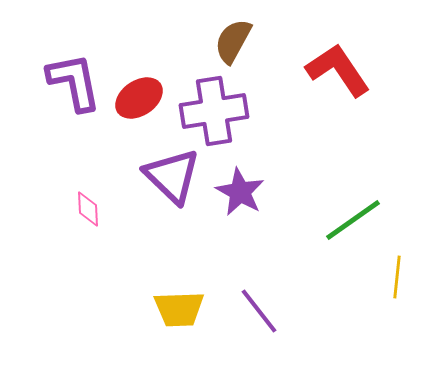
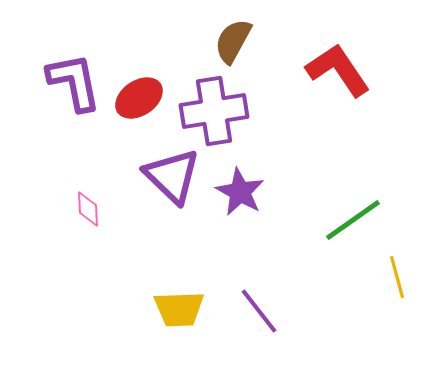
yellow line: rotated 21 degrees counterclockwise
